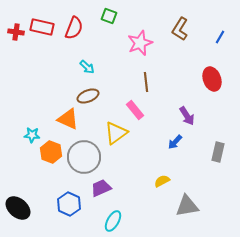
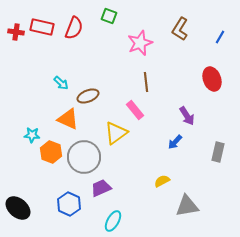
cyan arrow: moved 26 px left, 16 px down
